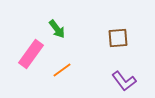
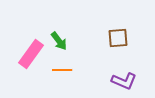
green arrow: moved 2 px right, 12 px down
orange line: rotated 36 degrees clockwise
purple L-shape: rotated 30 degrees counterclockwise
